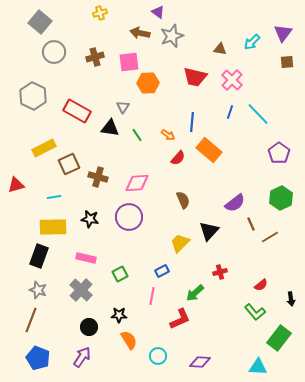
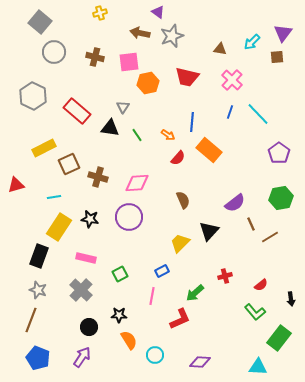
brown cross at (95, 57): rotated 30 degrees clockwise
brown square at (287, 62): moved 10 px left, 5 px up
red trapezoid at (195, 77): moved 8 px left
orange hexagon at (148, 83): rotated 10 degrees counterclockwise
red rectangle at (77, 111): rotated 12 degrees clockwise
green hexagon at (281, 198): rotated 15 degrees clockwise
yellow rectangle at (53, 227): moved 6 px right; rotated 56 degrees counterclockwise
red cross at (220, 272): moved 5 px right, 4 px down
cyan circle at (158, 356): moved 3 px left, 1 px up
